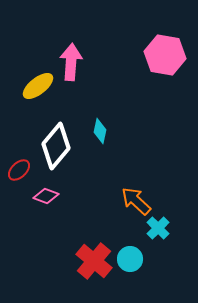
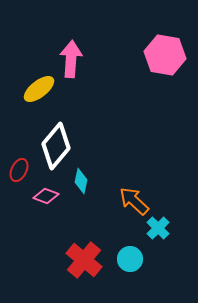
pink arrow: moved 3 px up
yellow ellipse: moved 1 px right, 3 px down
cyan diamond: moved 19 px left, 50 px down
red ellipse: rotated 20 degrees counterclockwise
orange arrow: moved 2 px left
red cross: moved 10 px left, 1 px up
